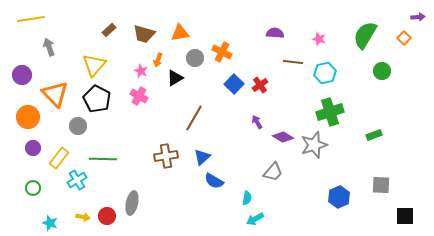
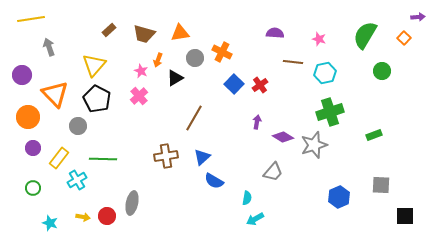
pink cross at (139, 96): rotated 18 degrees clockwise
purple arrow at (257, 122): rotated 40 degrees clockwise
